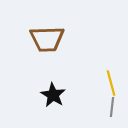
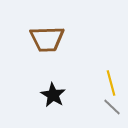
gray line: rotated 54 degrees counterclockwise
